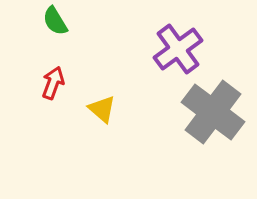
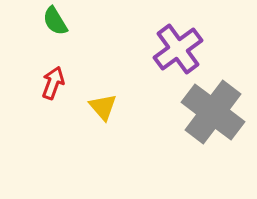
yellow triangle: moved 1 px right, 2 px up; rotated 8 degrees clockwise
